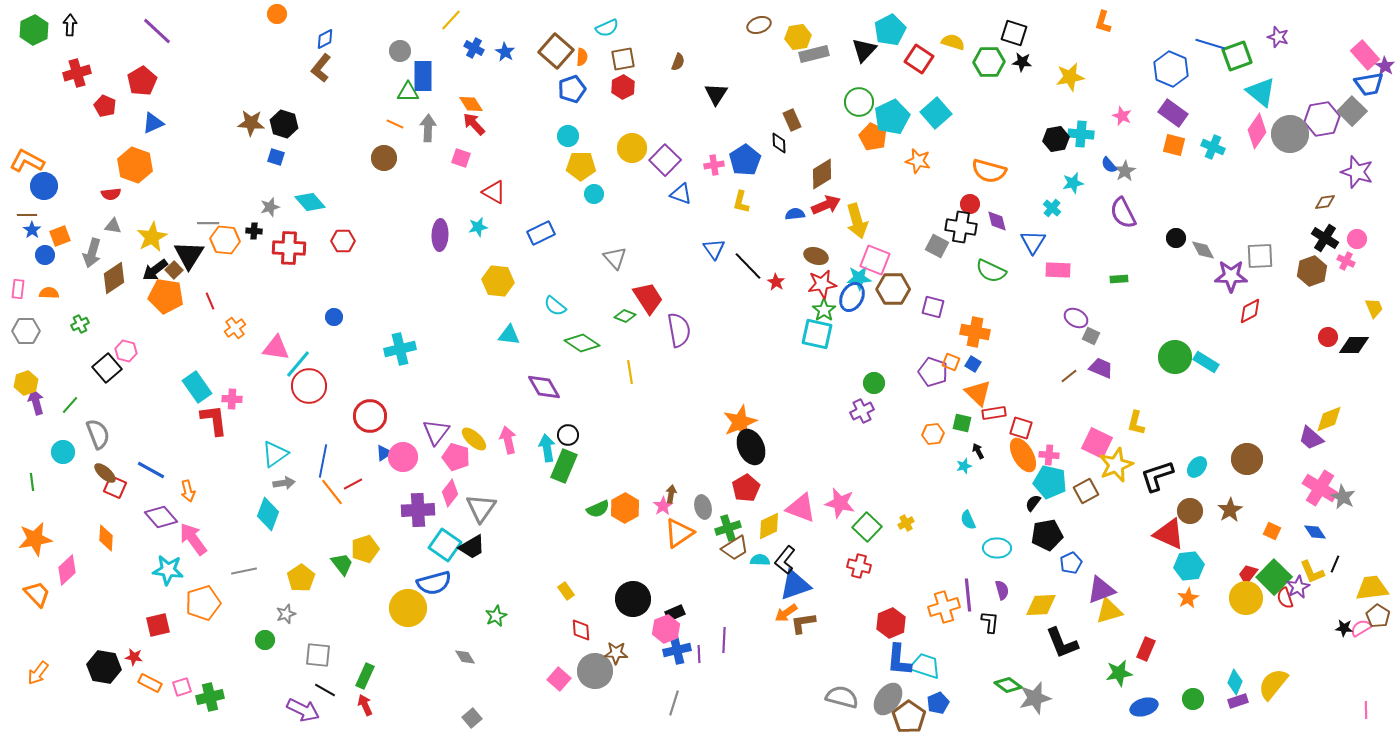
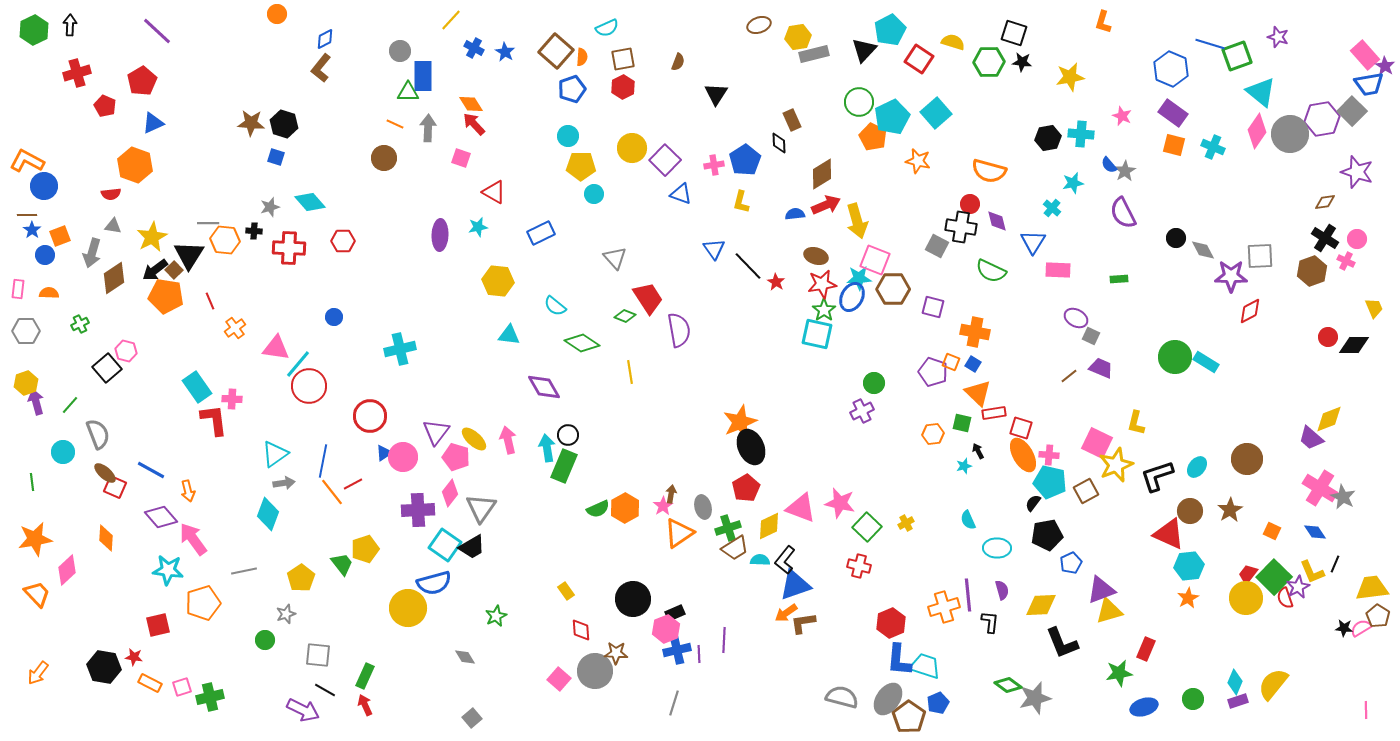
black hexagon at (1056, 139): moved 8 px left, 1 px up
